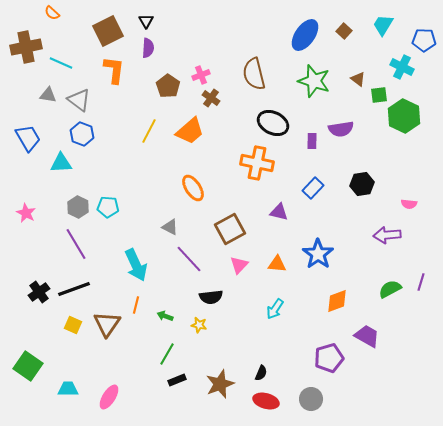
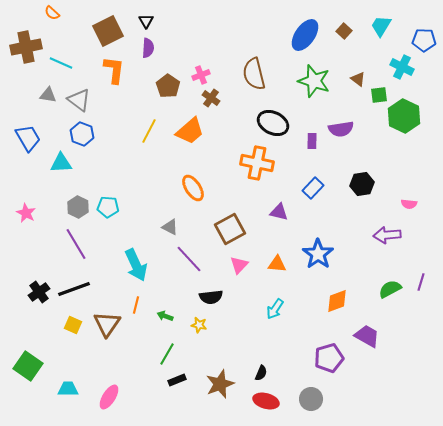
cyan trapezoid at (383, 25): moved 2 px left, 1 px down
